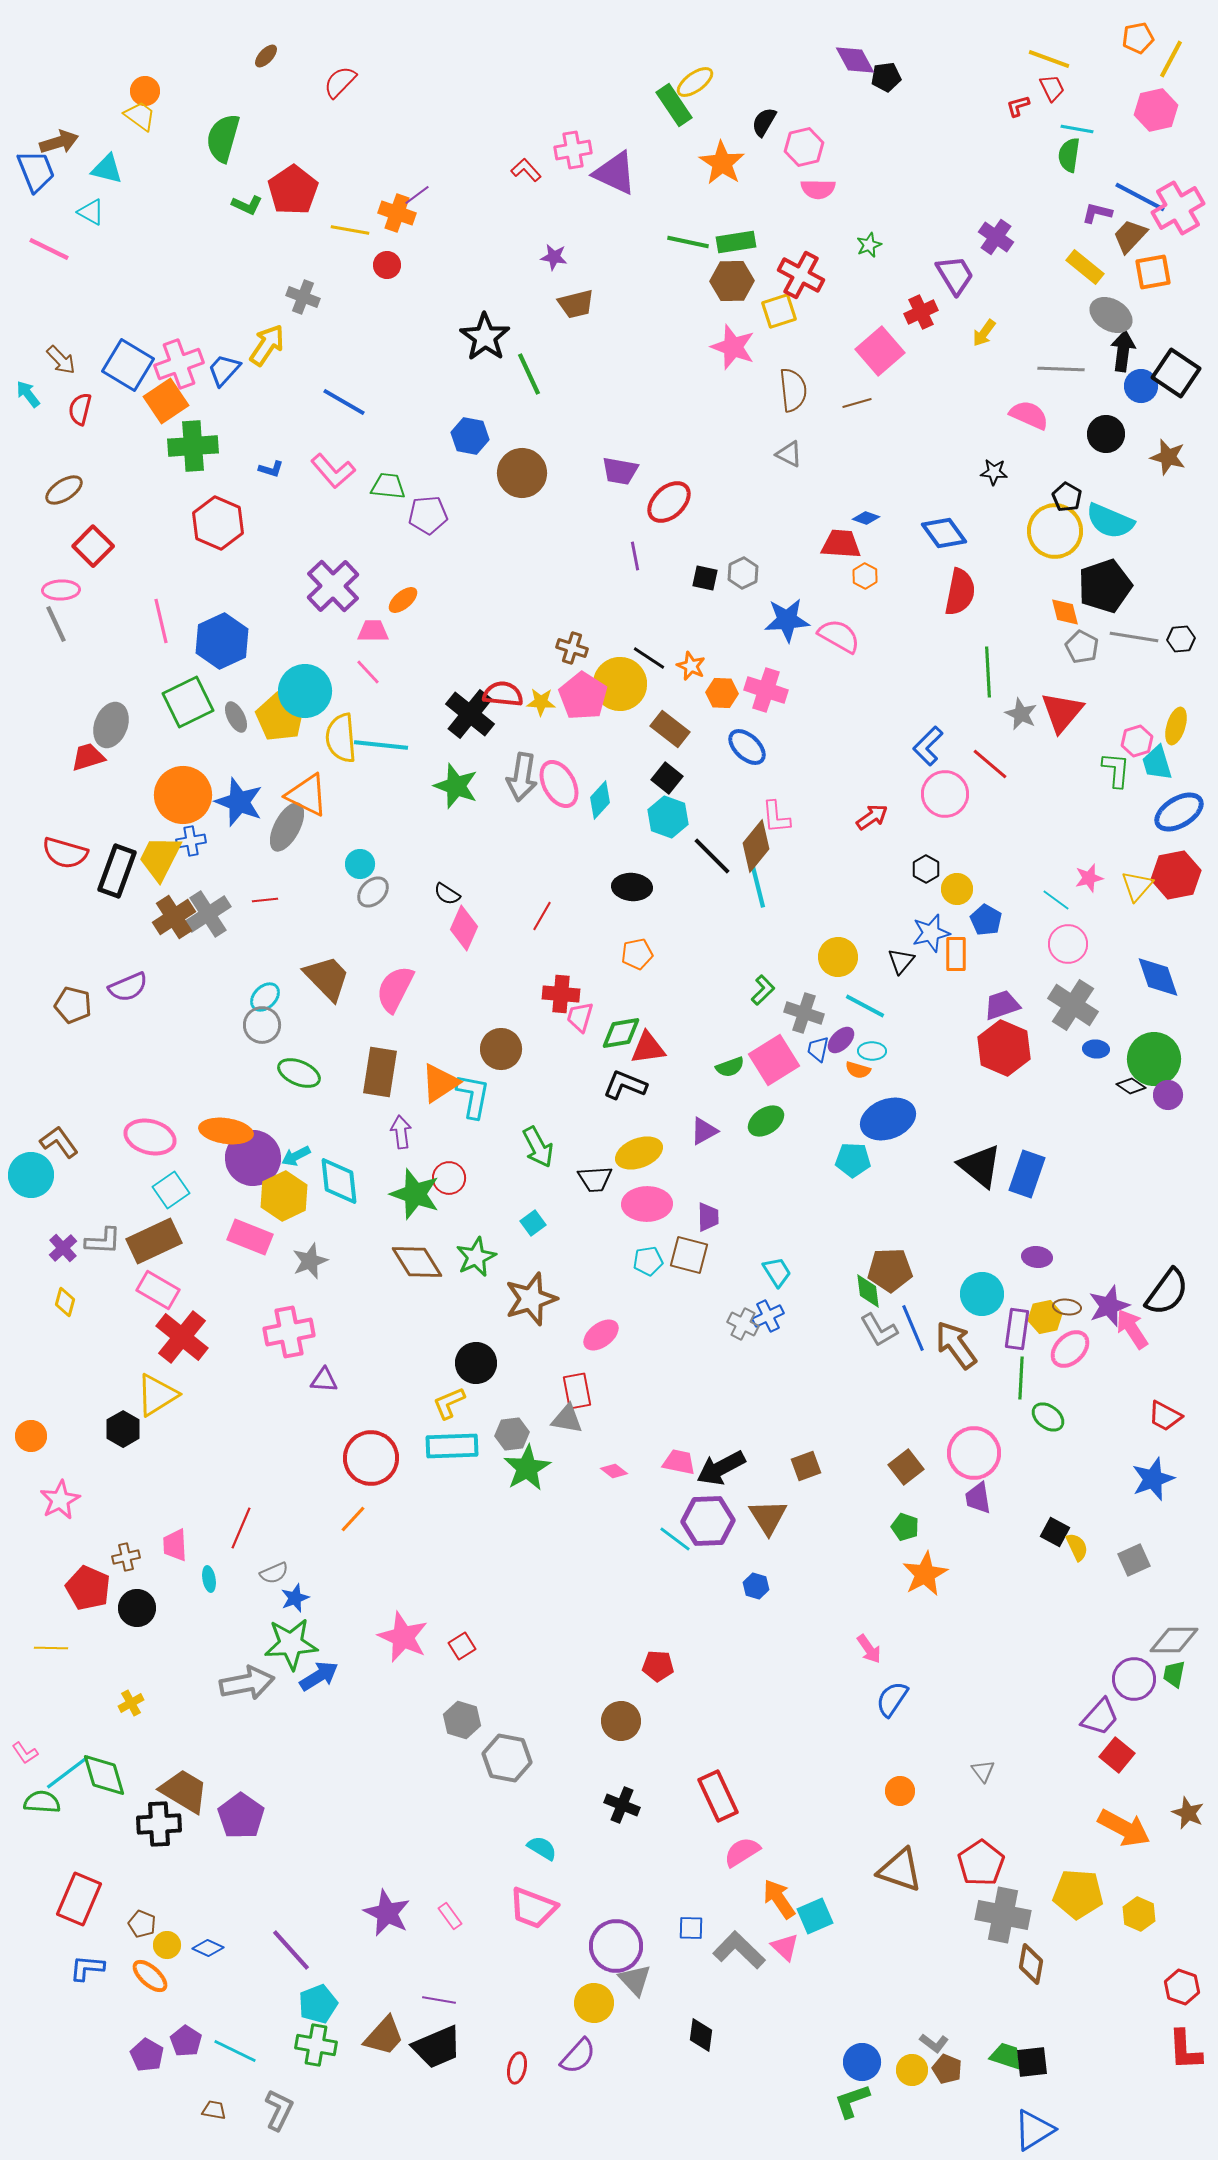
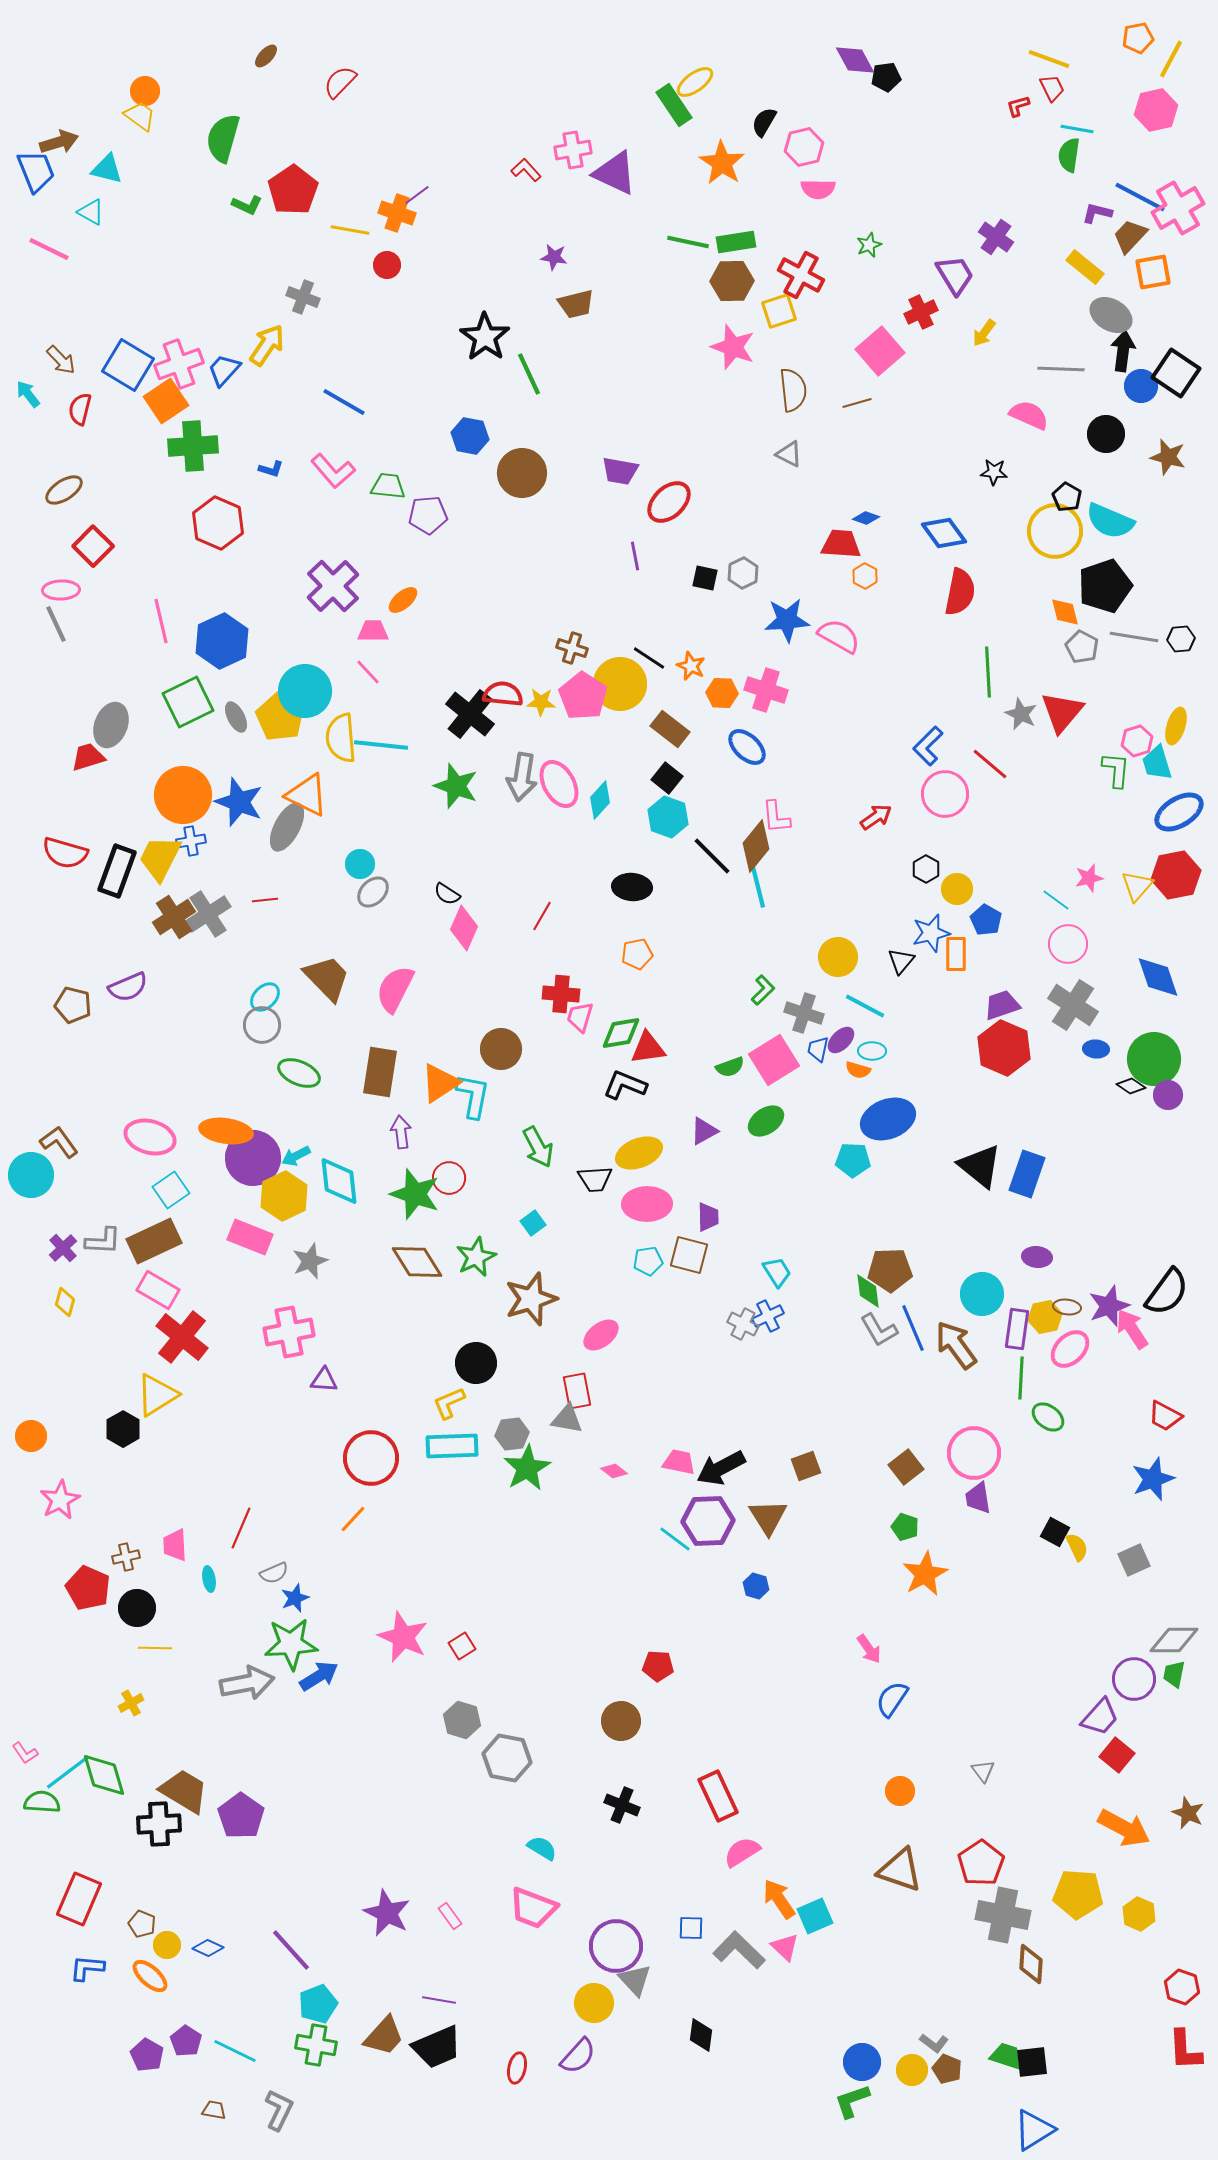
red arrow at (872, 817): moved 4 px right
yellow line at (51, 1648): moved 104 px right
brown diamond at (1031, 1964): rotated 6 degrees counterclockwise
